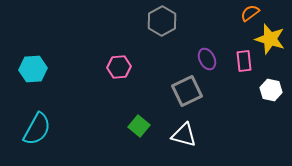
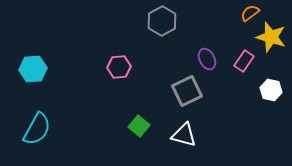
yellow star: moved 1 px right, 2 px up
pink rectangle: rotated 40 degrees clockwise
